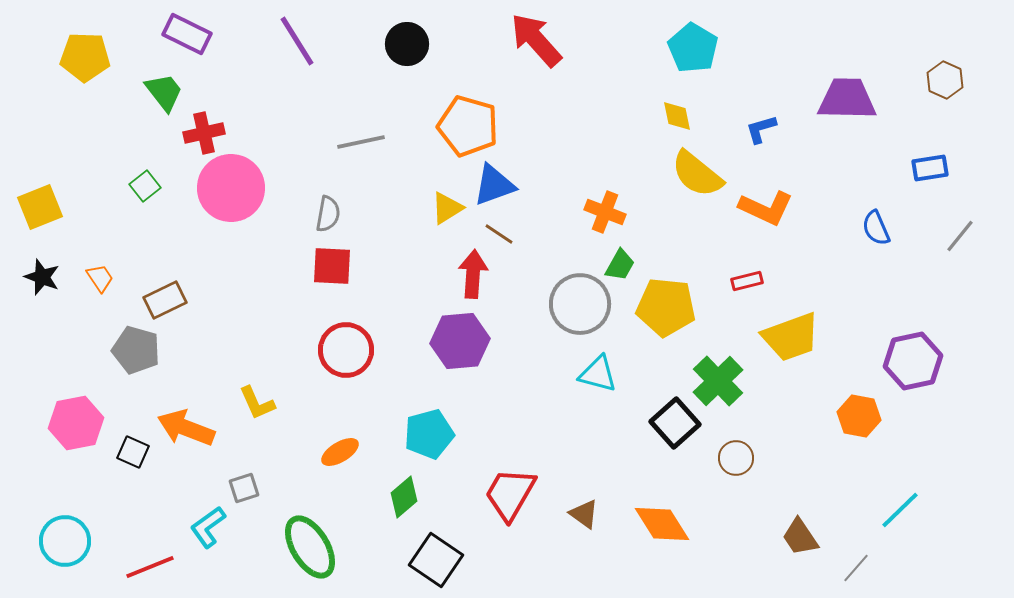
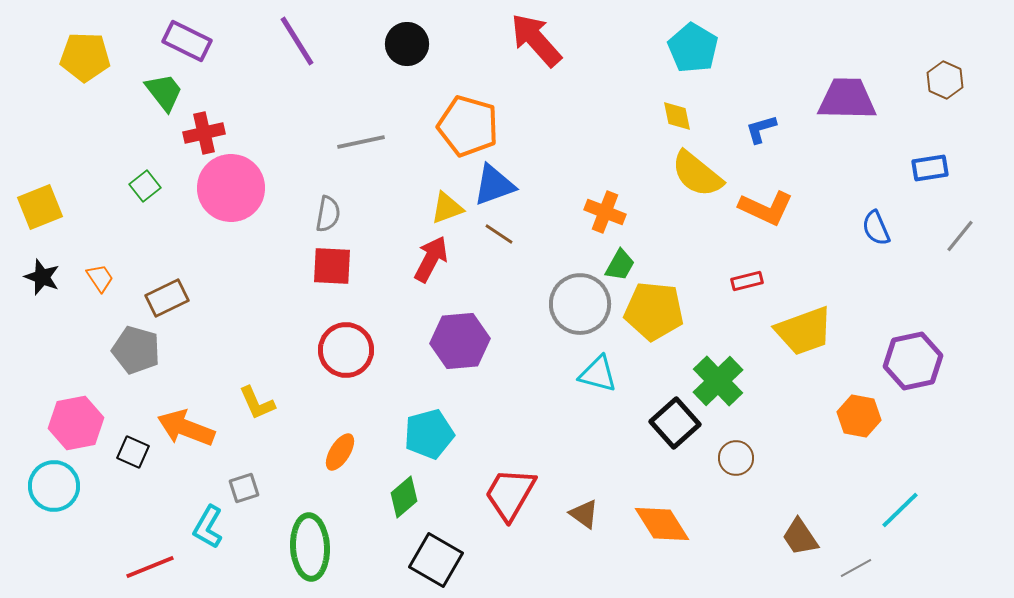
purple rectangle at (187, 34): moved 7 px down
yellow triangle at (447, 208): rotated 12 degrees clockwise
red arrow at (473, 274): moved 42 px left, 15 px up; rotated 24 degrees clockwise
brown rectangle at (165, 300): moved 2 px right, 2 px up
yellow pentagon at (666, 307): moved 12 px left, 4 px down
yellow trapezoid at (791, 337): moved 13 px right, 6 px up
orange ellipse at (340, 452): rotated 27 degrees counterclockwise
cyan L-shape at (208, 527): rotated 24 degrees counterclockwise
cyan circle at (65, 541): moved 11 px left, 55 px up
green ellipse at (310, 547): rotated 28 degrees clockwise
black square at (436, 560): rotated 4 degrees counterclockwise
gray line at (856, 568): rotated 20 degrees clockwise
